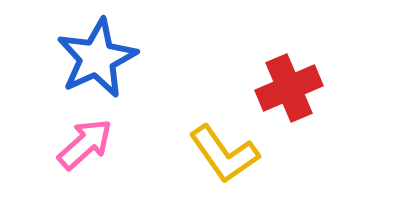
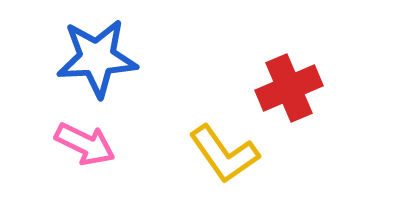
blue star: rotated 22 degrees clockwise
pink arrow: rotated 68 degrees clockwise
